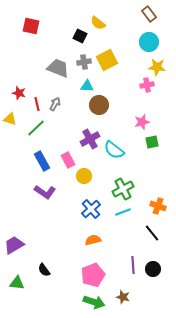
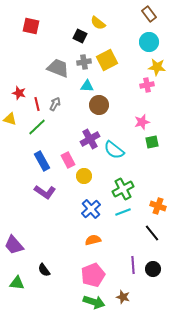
green line: moved 1 px right, 1 px up
purple trapezoid: rotated 100 degrees counterclockwise
